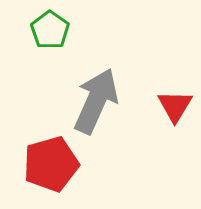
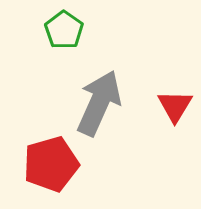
green pentagon: moved 14 px right
gray arrow: moved 3 px right, 2 px down
